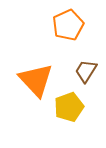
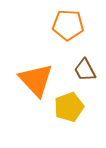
orange pentagon: rotated 28 degrees clockwise
brown trapezoid: moved 1 px left, 1 px up; rotated 60 degrees counterclockwise
